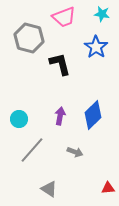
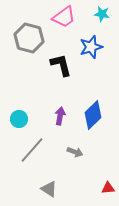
pink trapezoid: rotated 15 degrees counterclockwise
blue star: moved 5 px left; rotated 20 degrees clockwise
black L-shape: moved 1 px right, 1 px down
